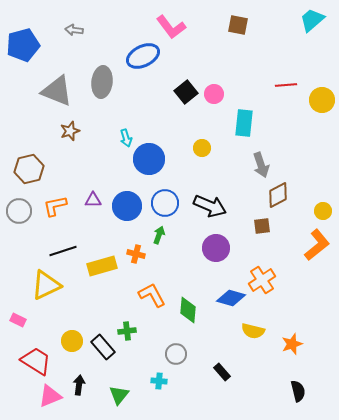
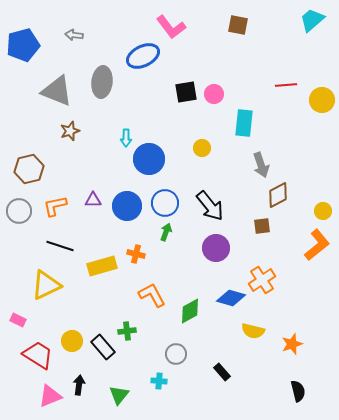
gray arrow at (74, 30): moved 5 px down
black square at (186, 92): rotated 30 degrees clockwise
cyan arrow at (126, 138): rotated 18 degrees clockwise
black arrow at (210, 206): rotated 28 degrees clockwise
green arrow at (159, 235): moved 7 px right, 3 px up
black line at (63, 251): moved 3 px left, 5 px up; rotated 36 degrees clockwise
green diamond at (188, 310): moved 2 px right, 1 px down; rotated 56 degrees clockwise
red trapezoid at (36, 361): moved 2 px right, 6 px up
